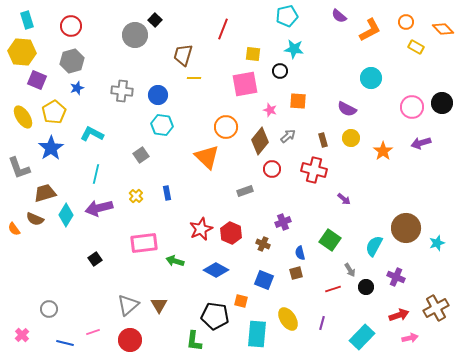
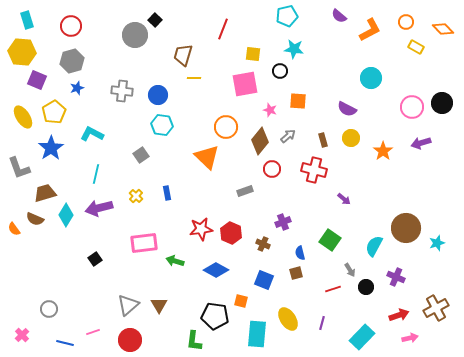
red star at (201, 229): rotated 15 degrees clockwise
